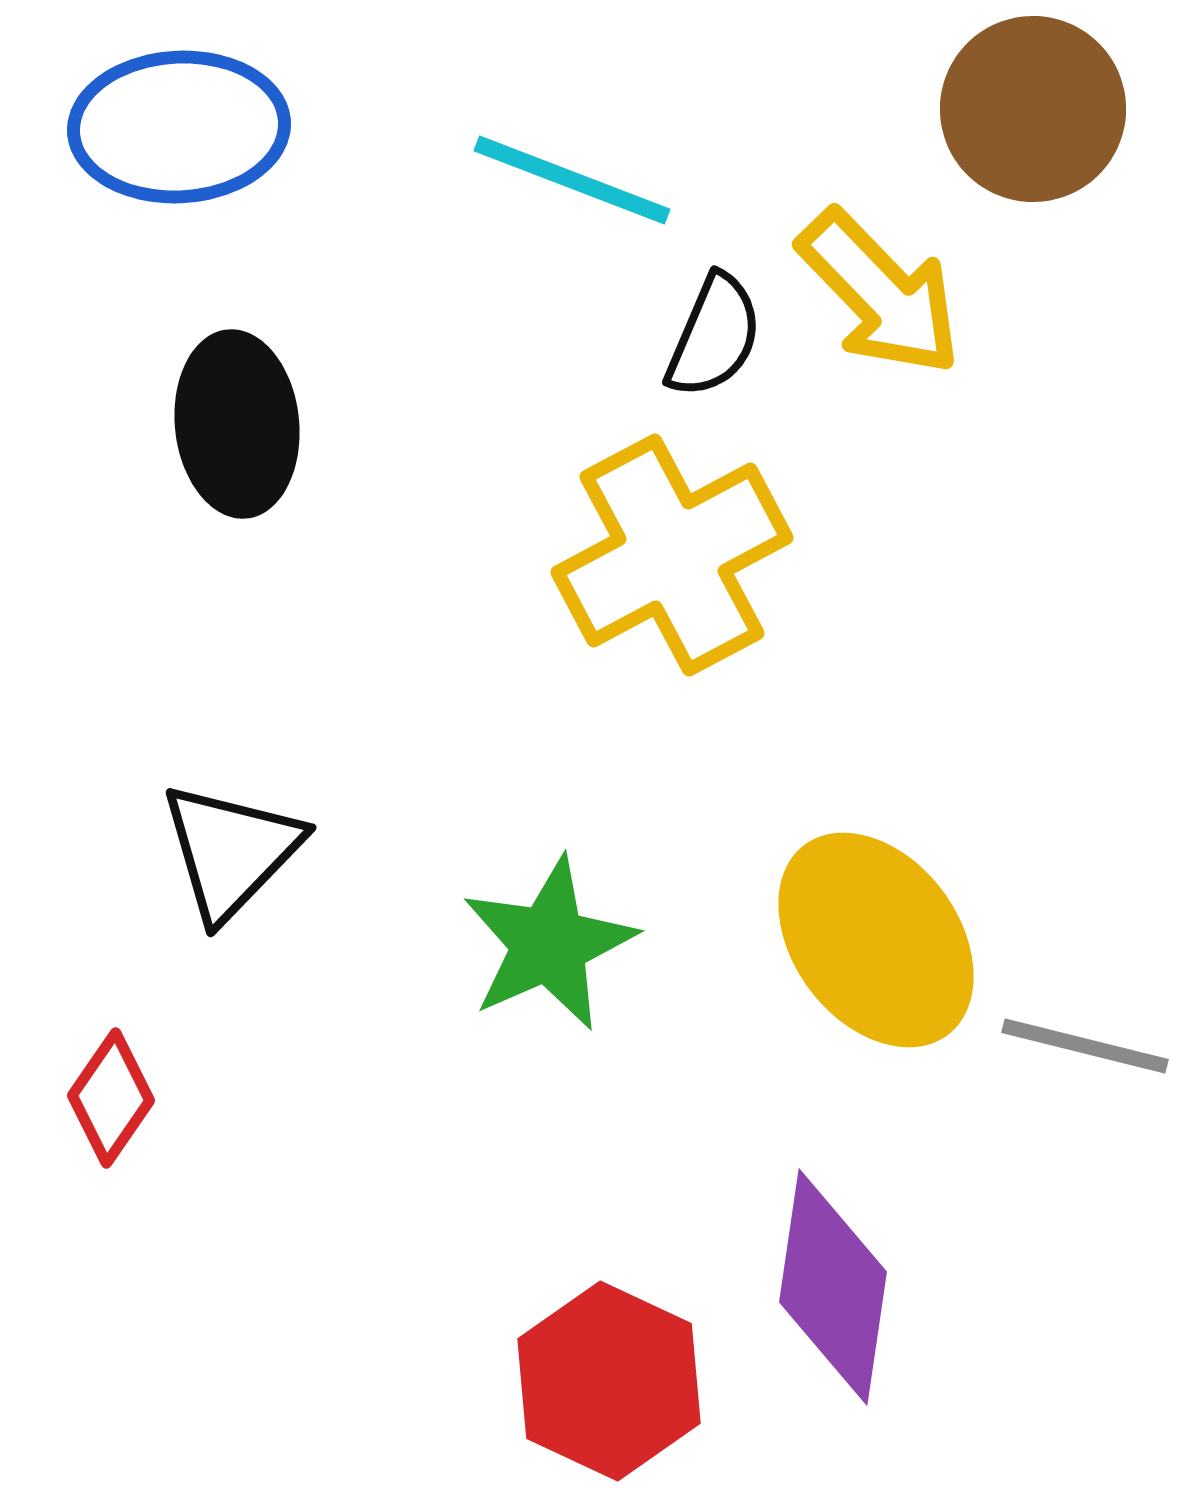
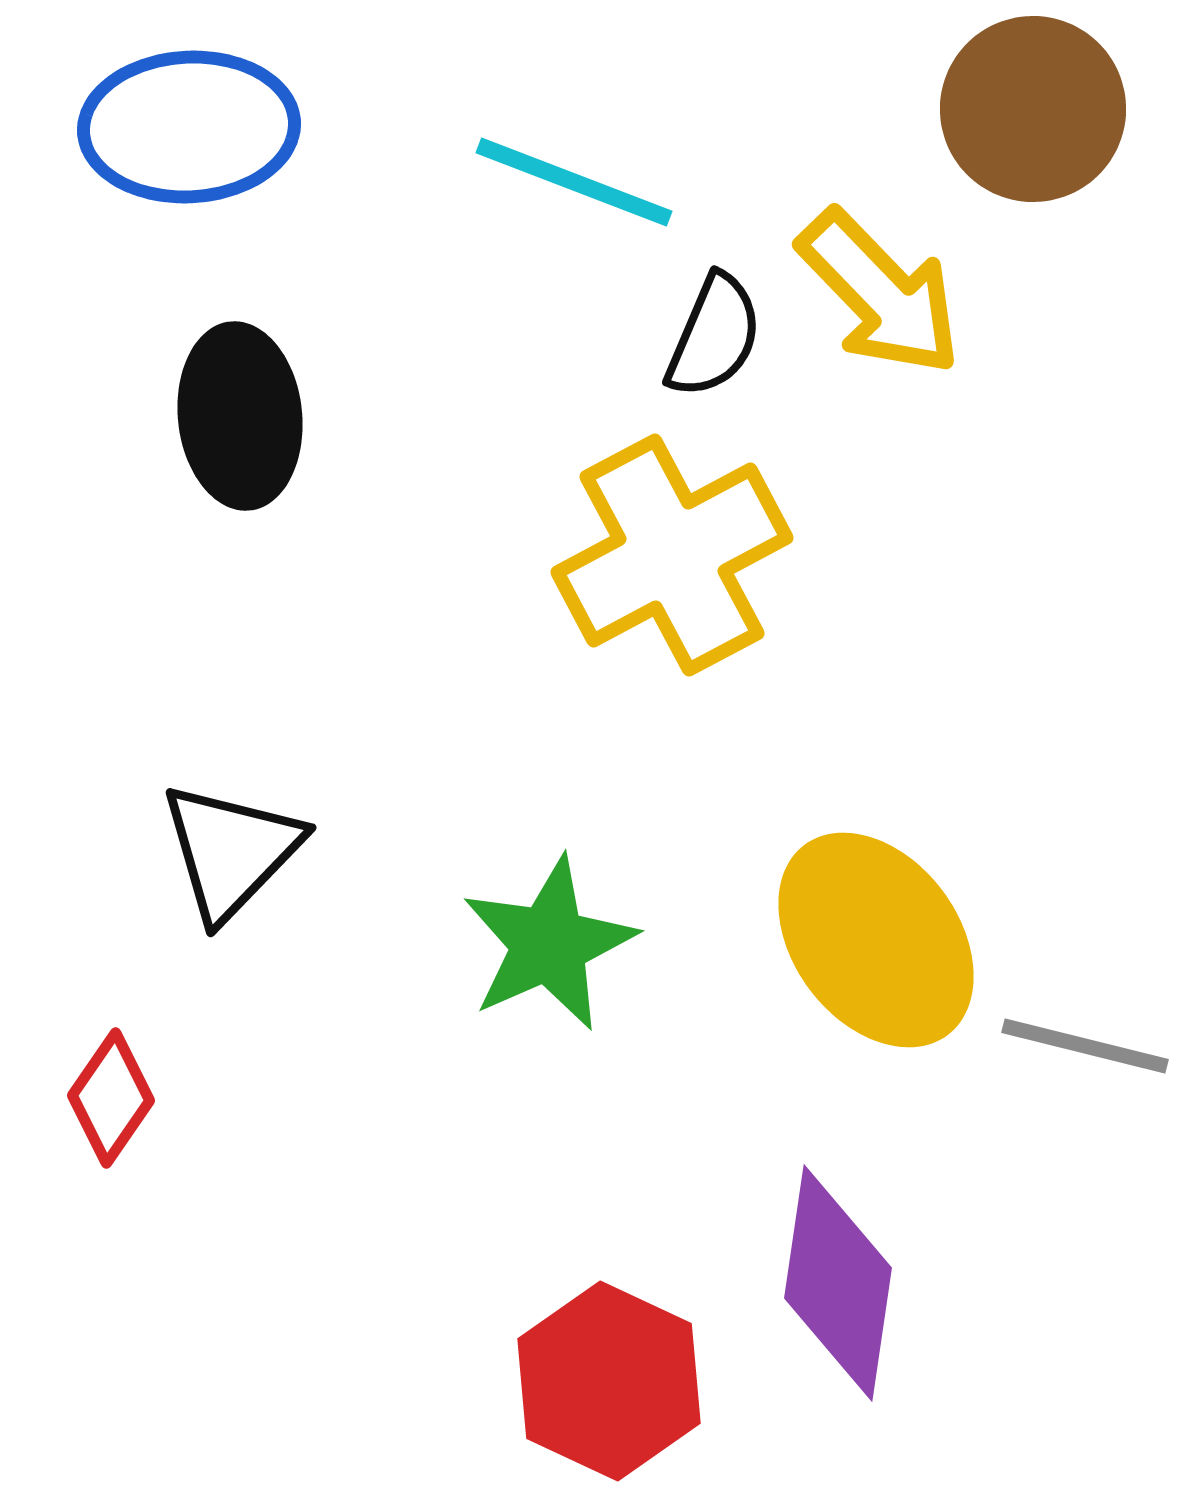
blue ellipse: moved 10 px right
cyan line: moved 2 px right, 2 px down
black ellipse: moved 3 px right, 8 px up
purple diamond: moved 5 px right, 4 px up
